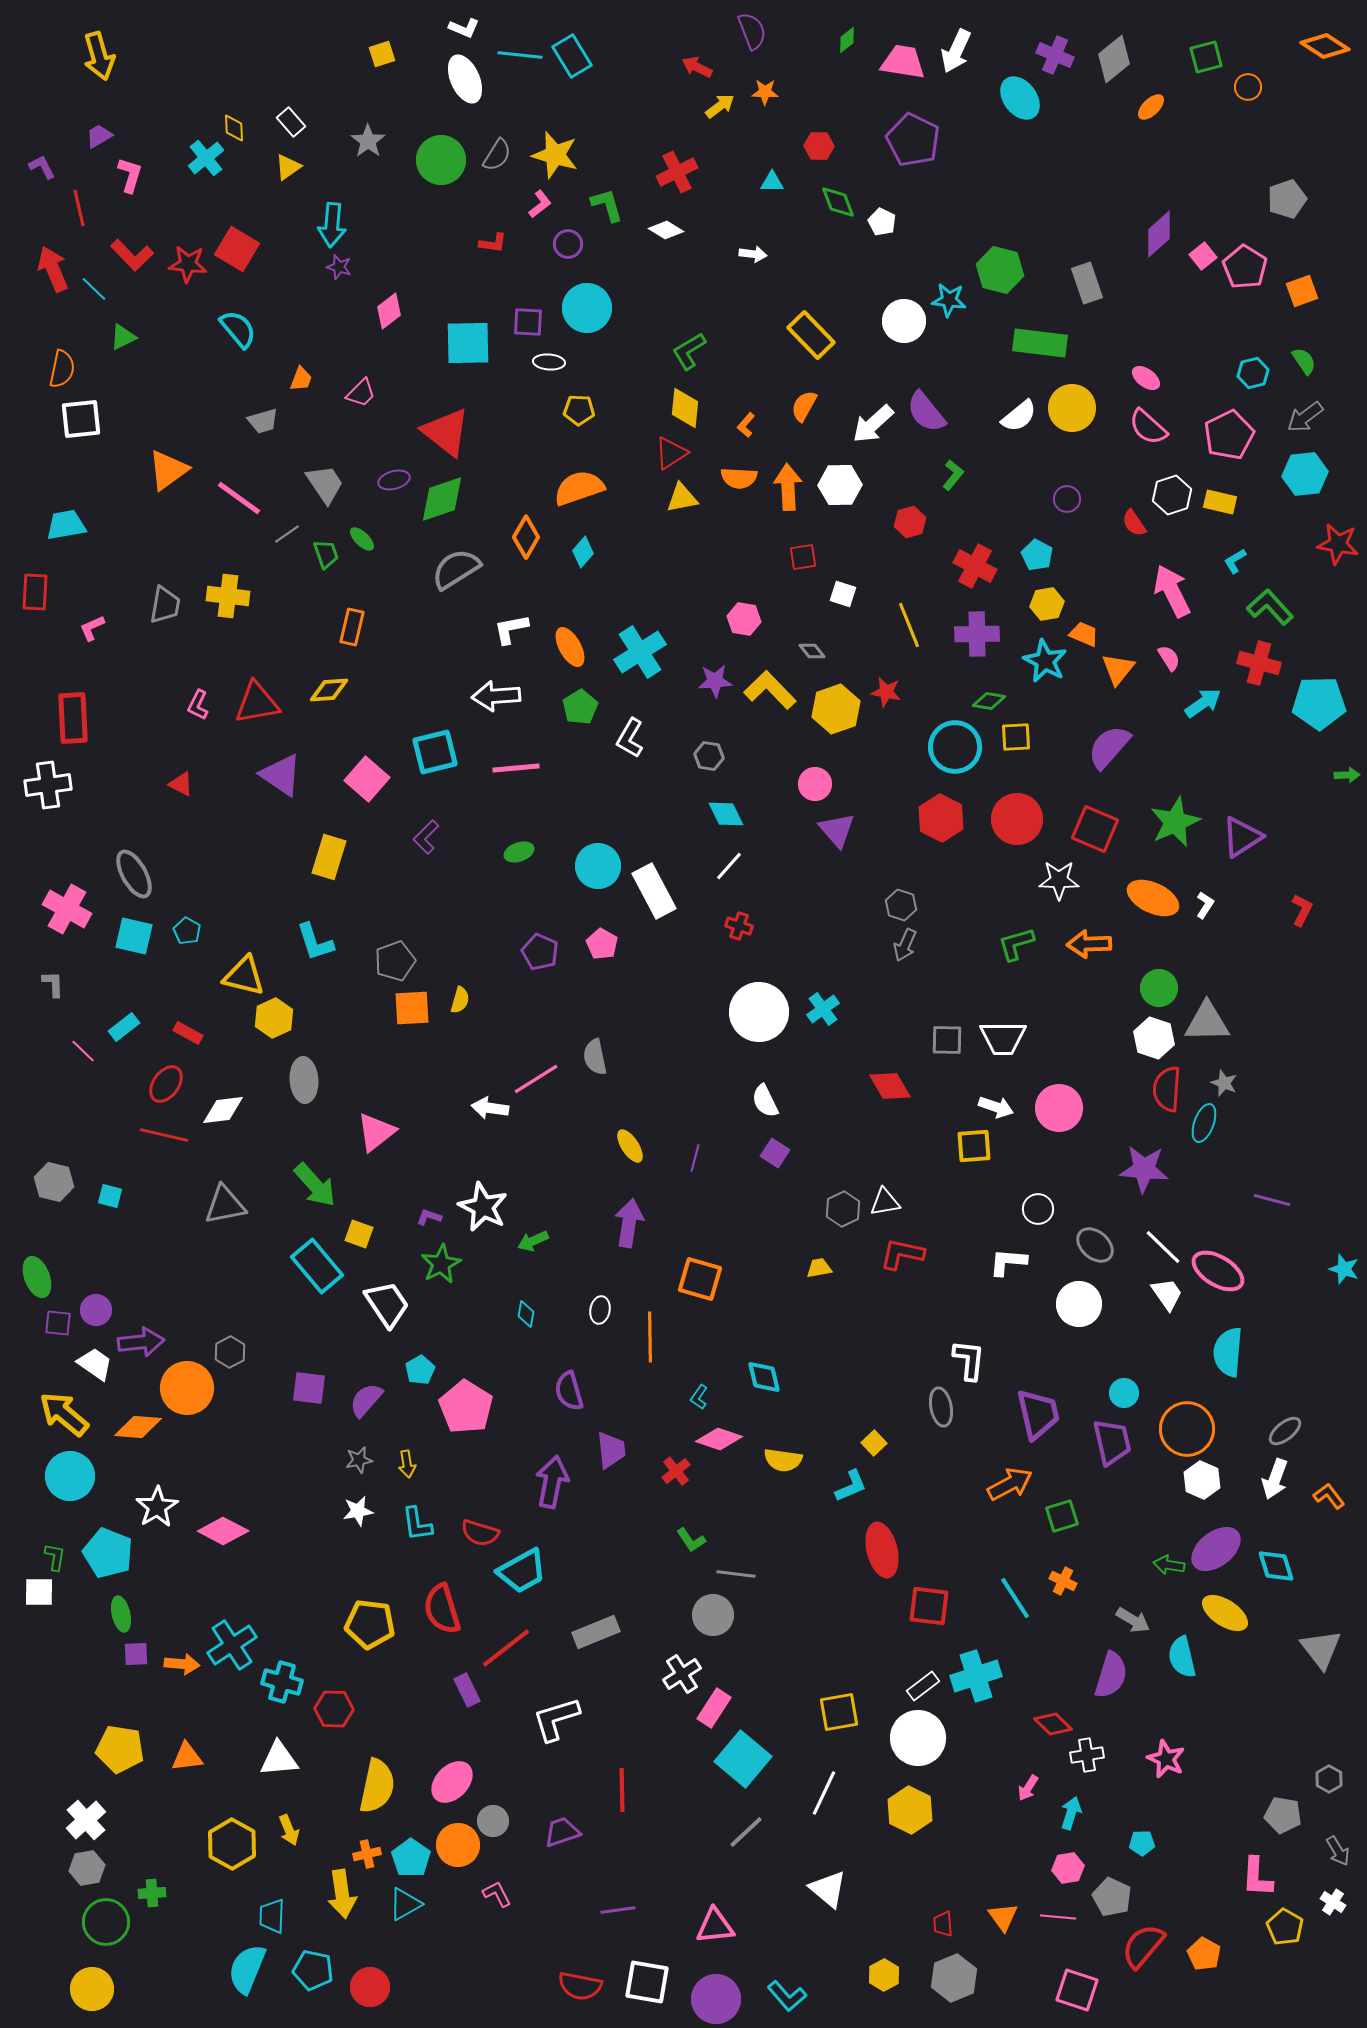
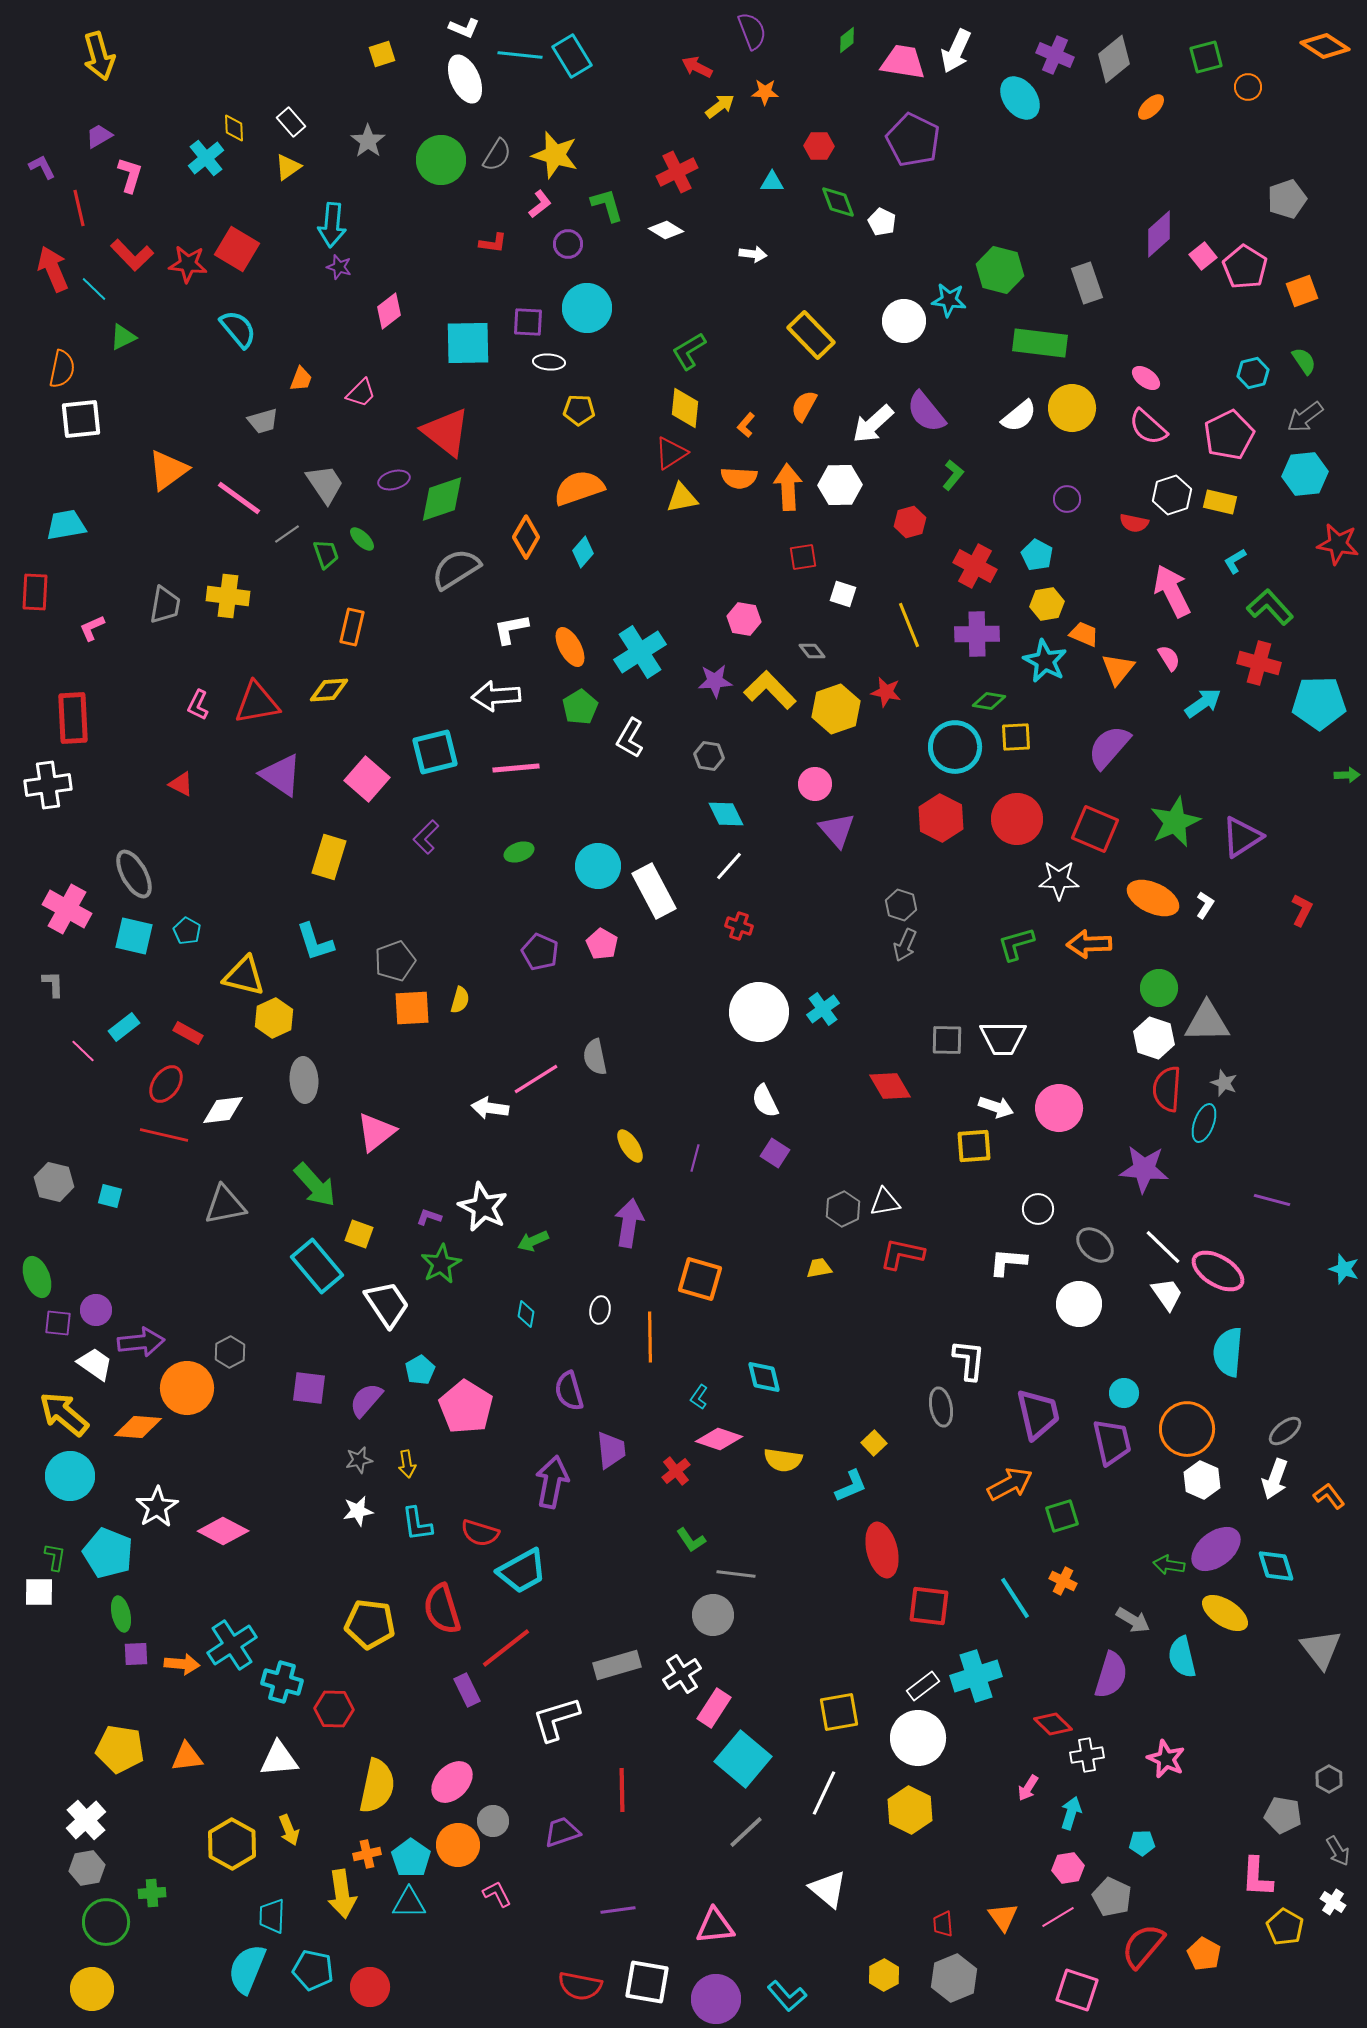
red semicircle at (1134, 523): rotated 44 degrees counterclockwise
gray rectangle at (596, 1632): moved 21 px right, 33 px down; rotated 6 degrees clockwise
cyan triangle at (405, 1904): moved 4 px right, 1 px up; rotated 30 degrees clockwise
pink line at (1058, 1917): rotated 36 degrees counterclockwise
